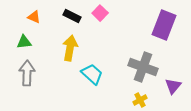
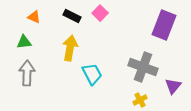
cyan trapezoid: rotated 20 degrees clockwise
